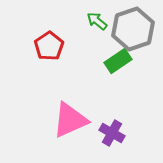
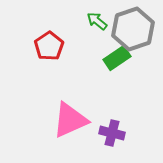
green rectangle: moved 1 px left, 3 px up
purple cross: rotated 15 degrees counterclockwise
